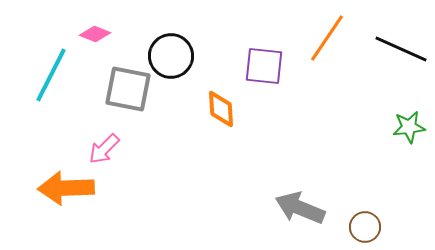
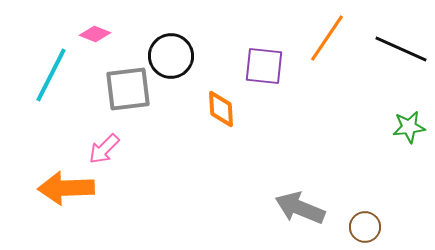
gray square: rotated 18 degrees counterclockwise
